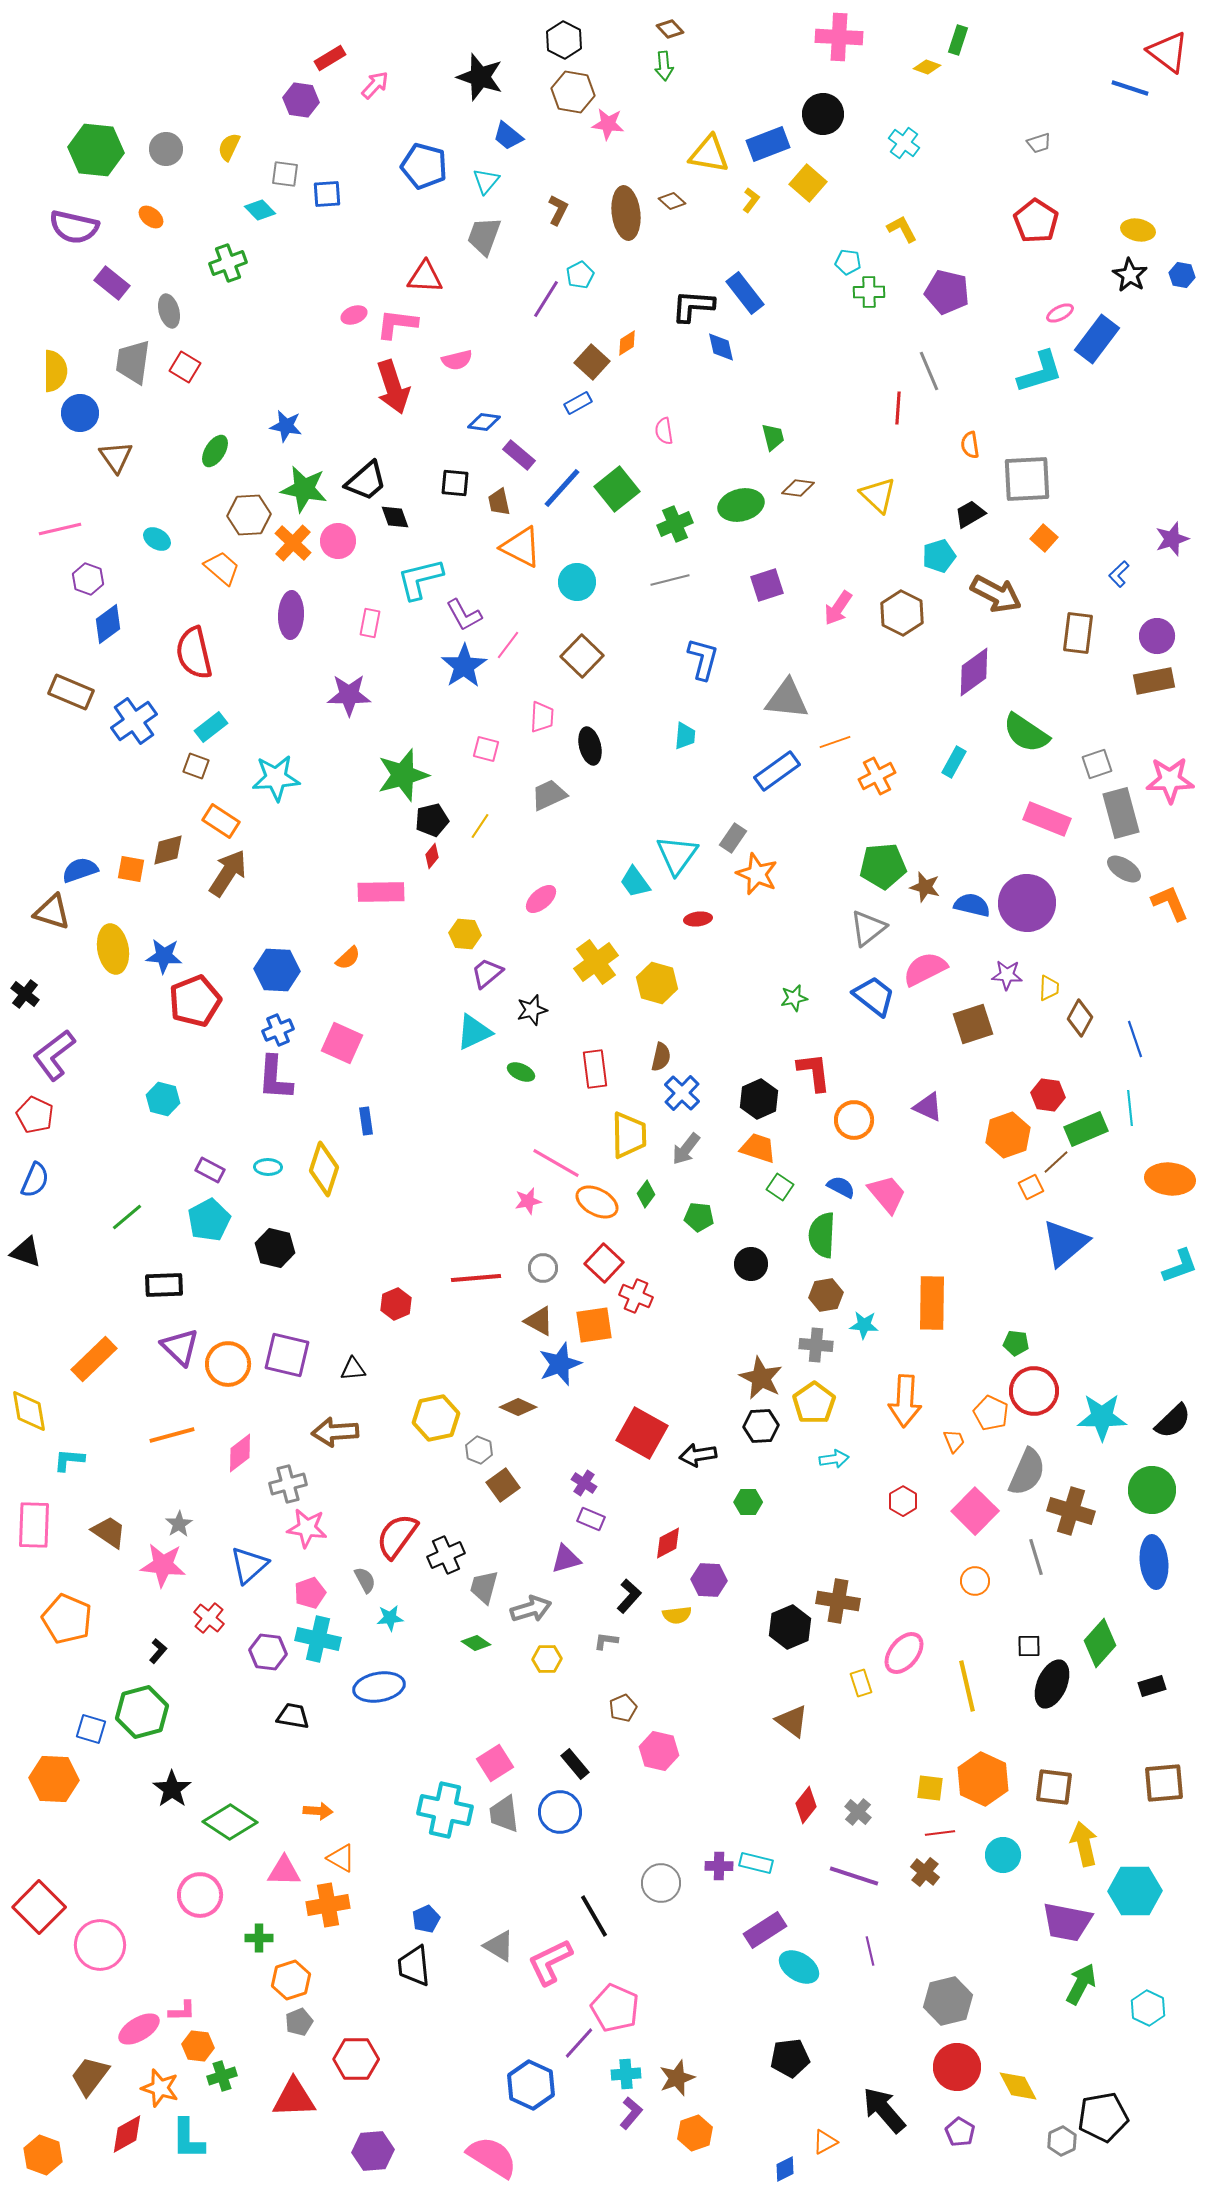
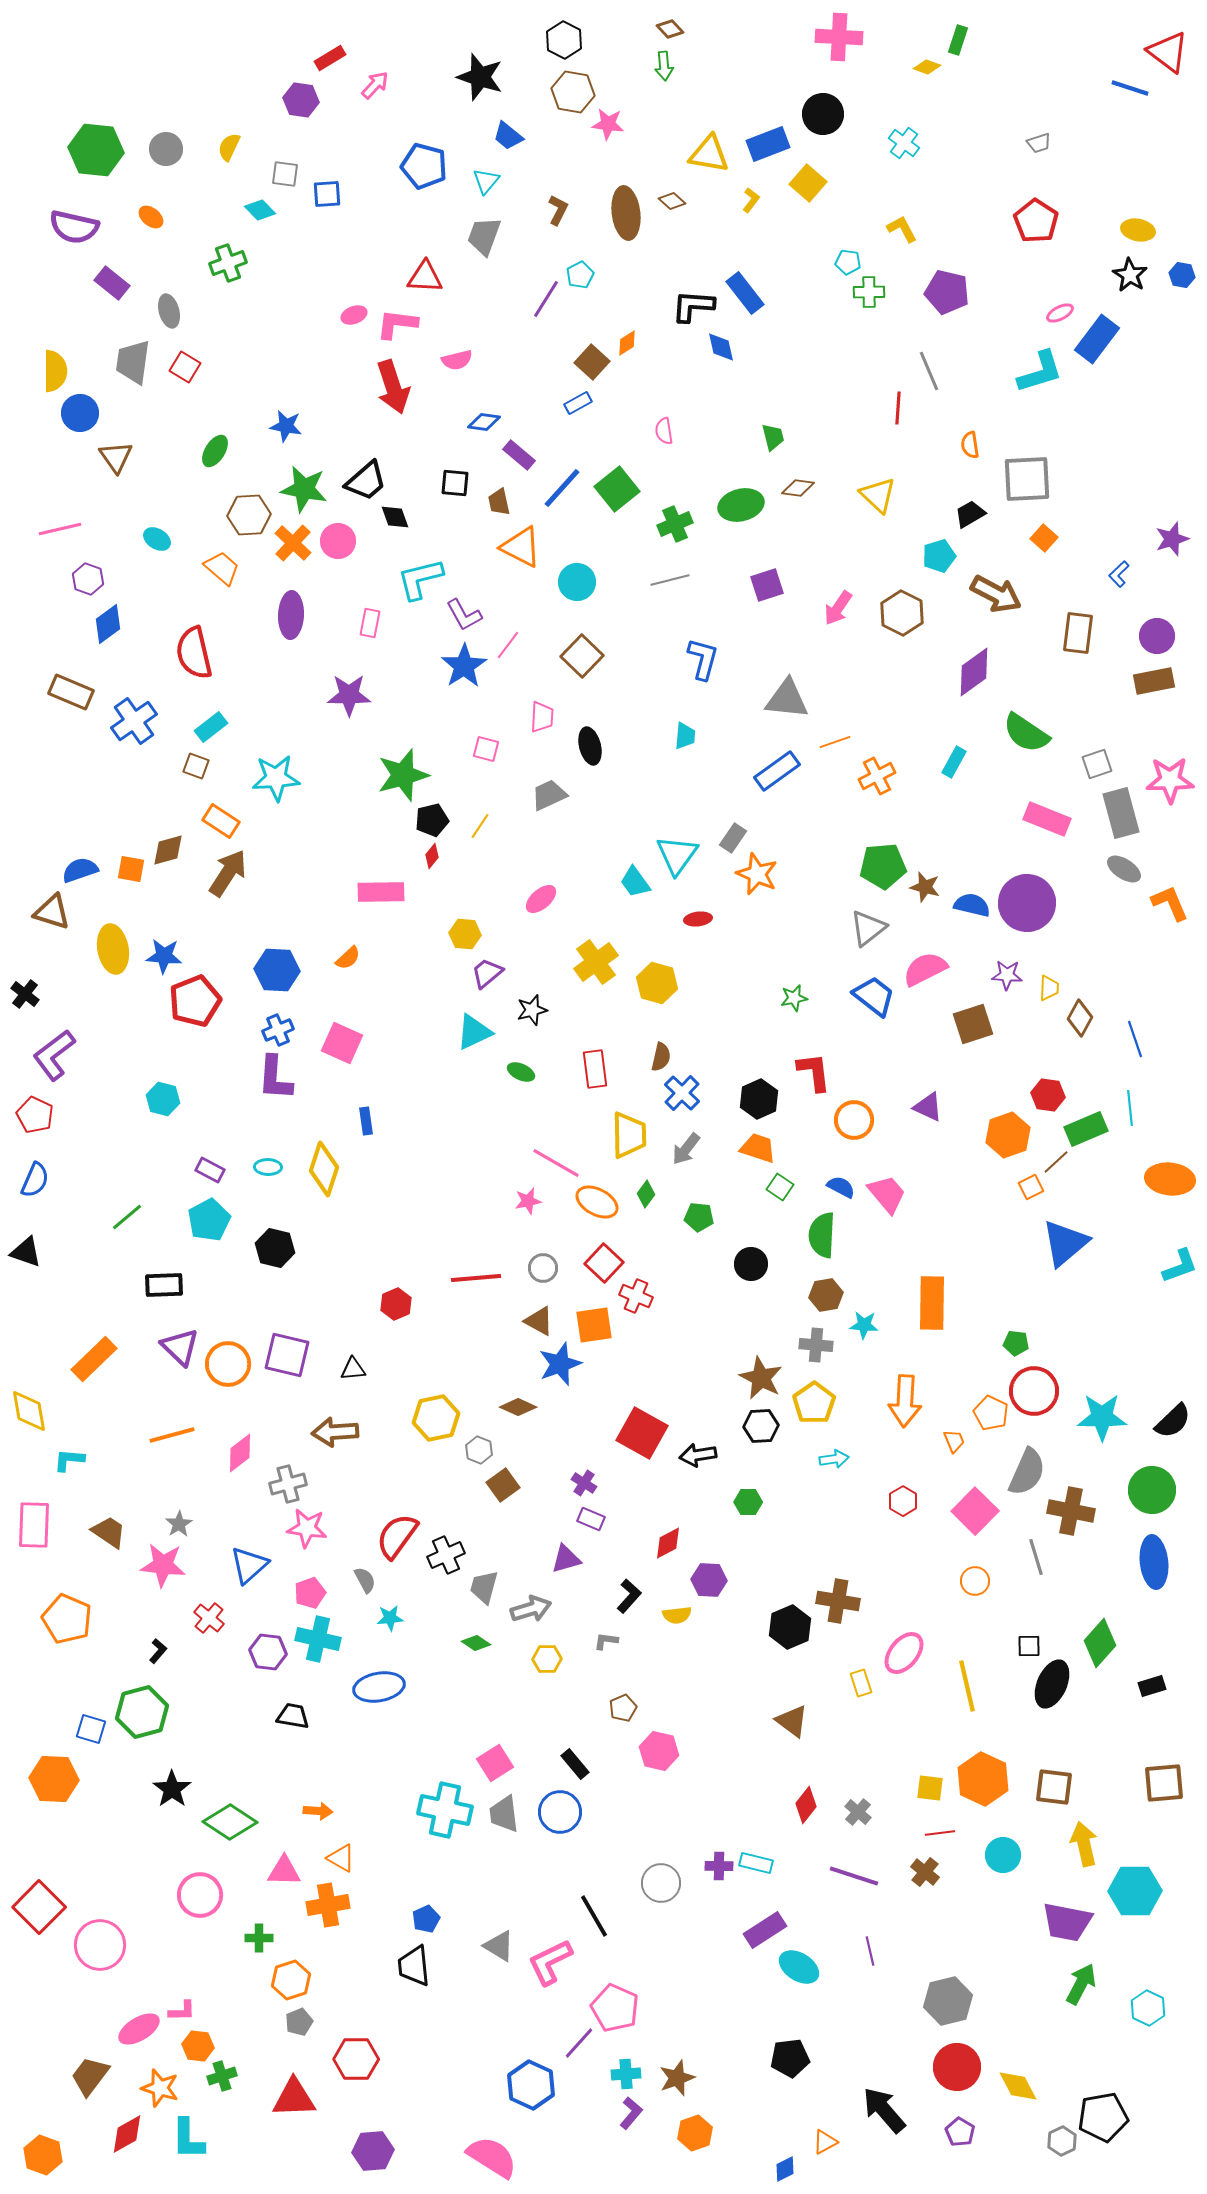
brown cross at (1071, 1511): rotated 6 degrees counterclockwise
